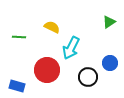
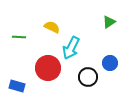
red circle: moved 1 px right, 2 px up
